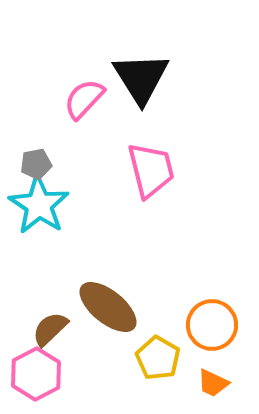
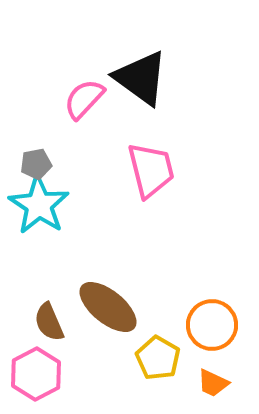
black triangle: rotated 22 degrees counterclockwise
brown semicircle: moved 1 px left, 7 px up; rotated 69 degrees counterclockwise
